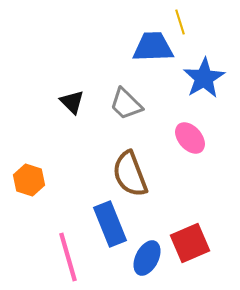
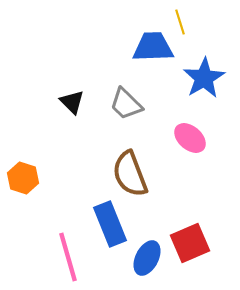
pink ellipse: rotated 8 degrees counterclockwise
orange hexagon: moved 6 px left, 2 px up
